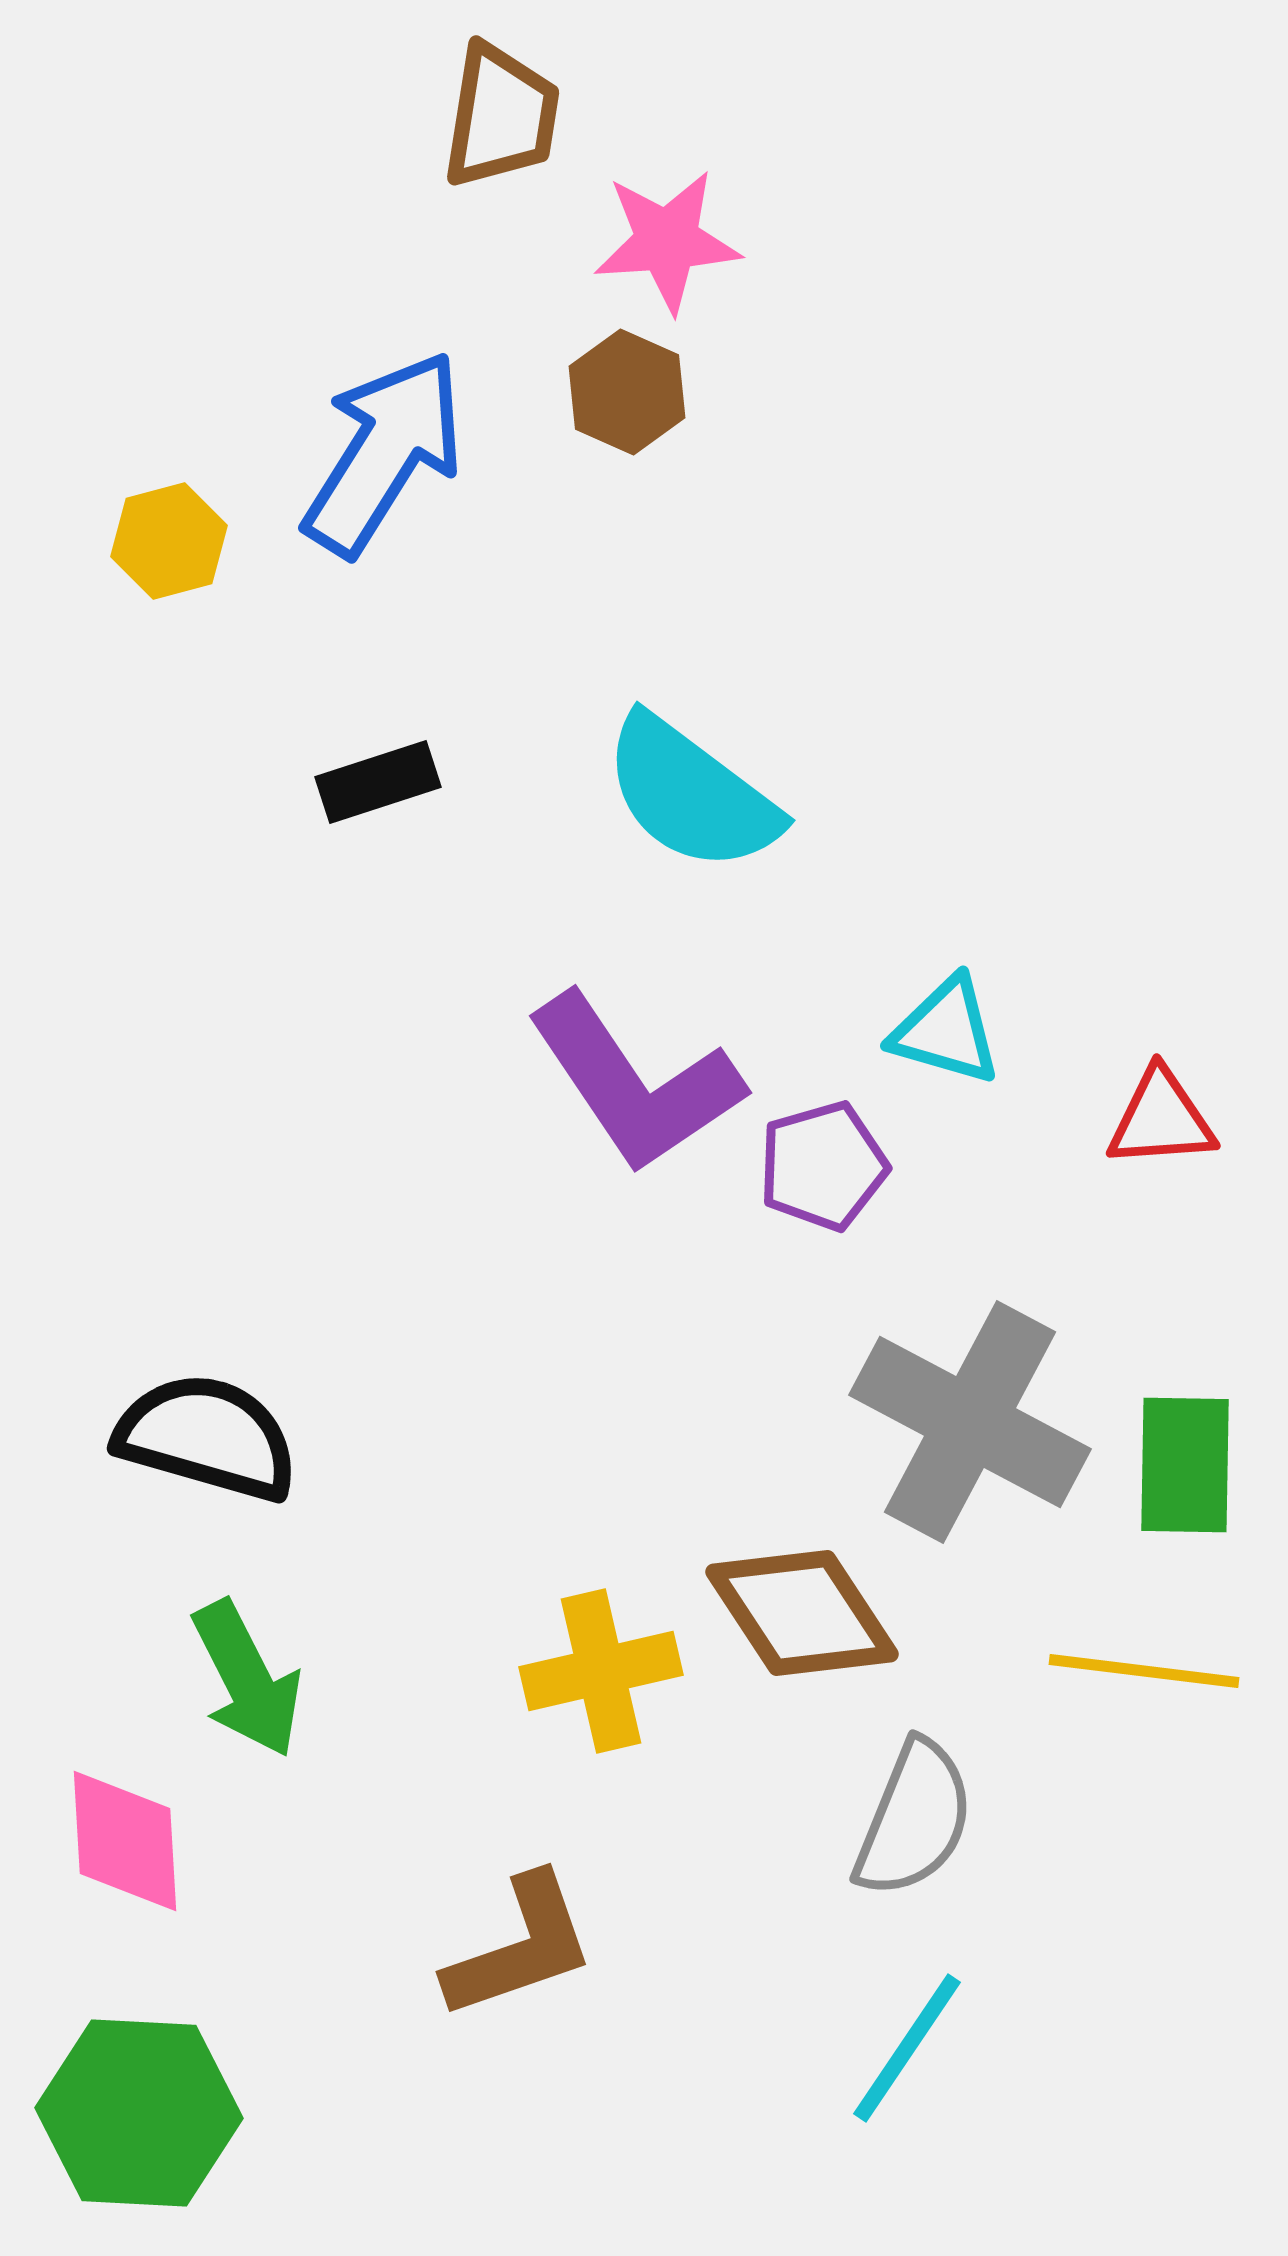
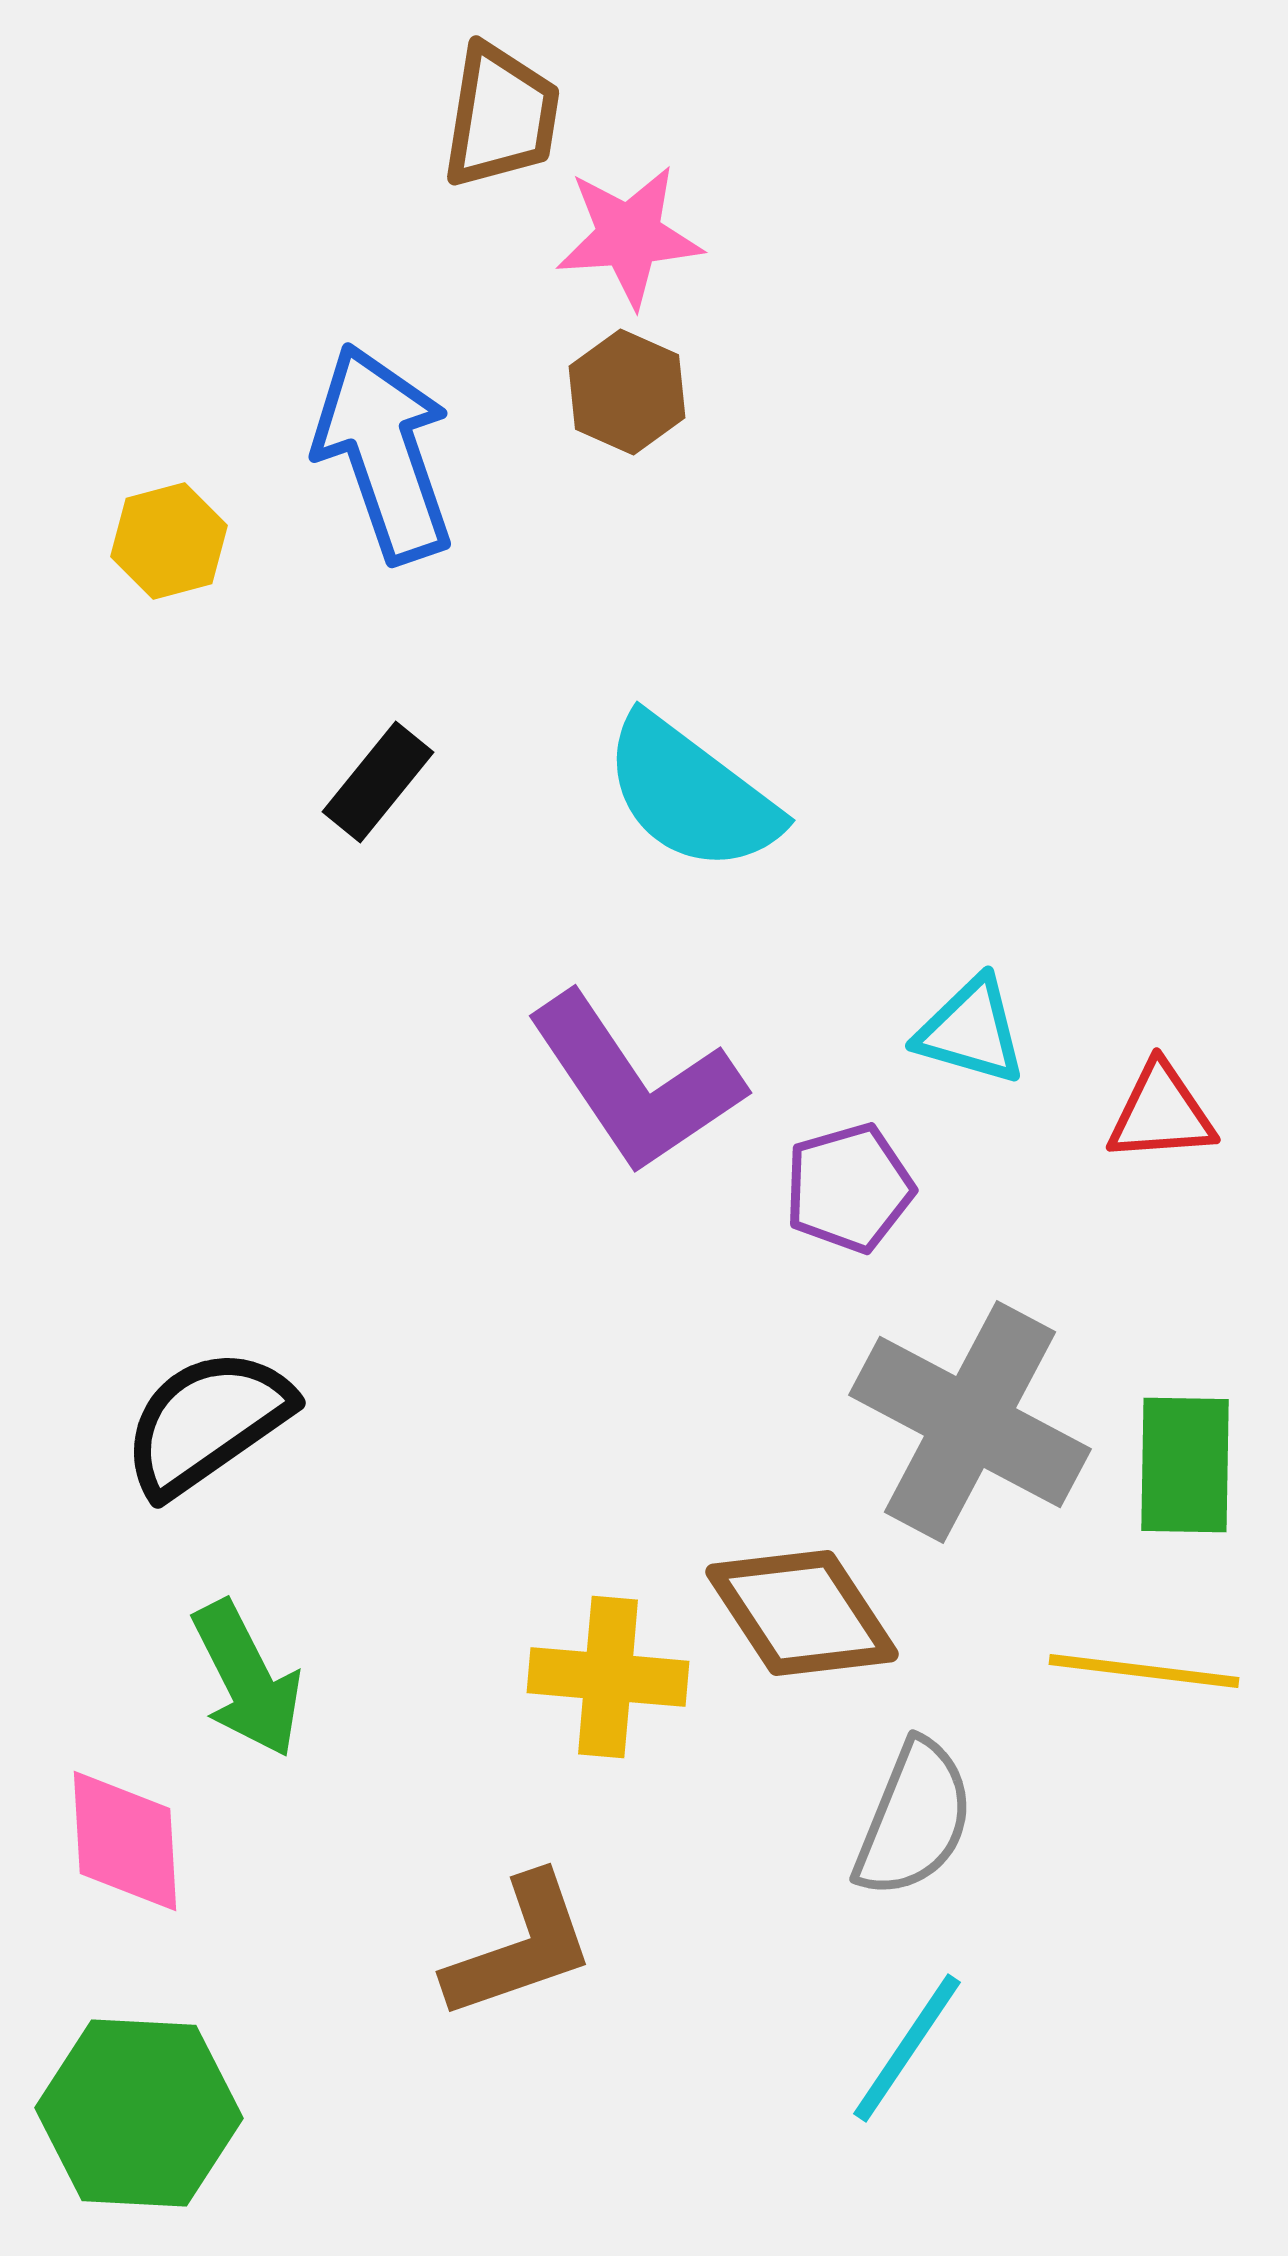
pink star: moved 38 px left, 5 px up
blue arrow: rotated 51 degrees counterclockwise
black rectangle: rotated 33 degrees counterclockwise
cyan triangle: moved 25 px right
red triangle: moved 6 px up
purple pentagon: moved 26 px right, 22 px down
black semicircle: moved 15 px up; rotated 51 degrees counterclockwise
yellow cross: moved 7 px right, 6 px down; rotated 18 degrees clockwise
